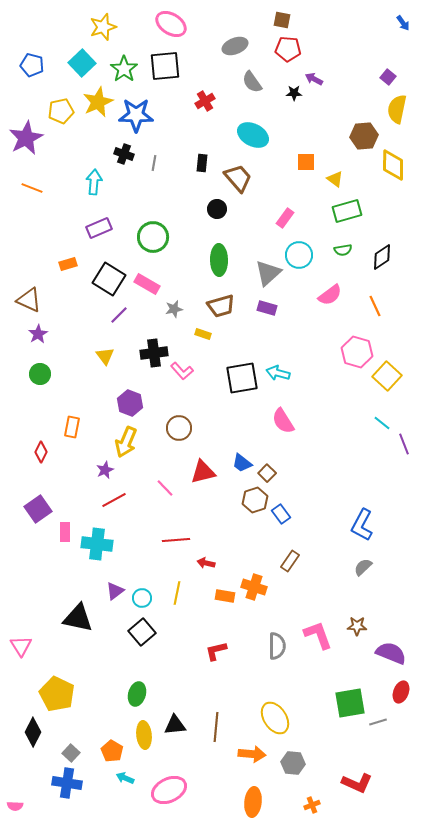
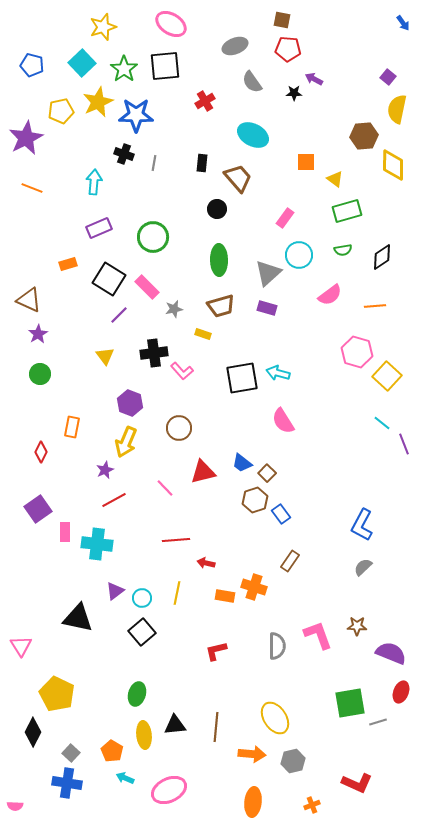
pink rectangle at (147, 284): moved 3 px down; rotated 15 degrees clockwise
orange line at (375, 306): rotated 70 degrees counterclockwise
gray hexagon at (293, 763): moved 2 px up; rotated 20 degrees counterclockwise
